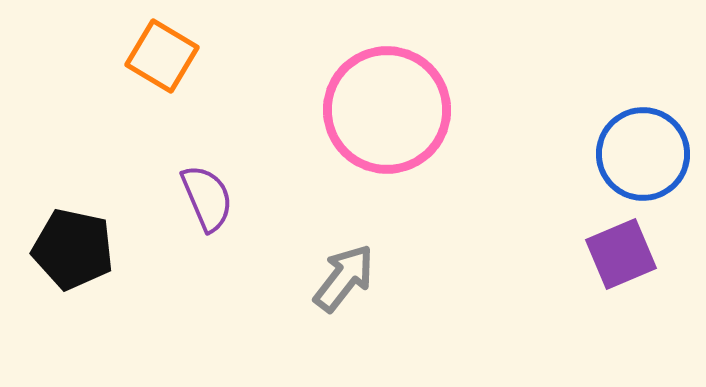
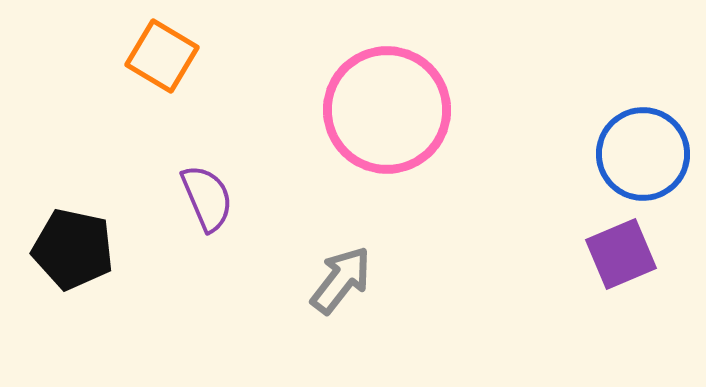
gray arrow: moved 3 px left, 2 px down
